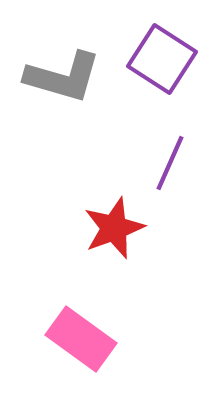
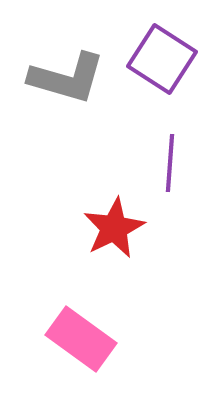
gray L-shape: moved 4 px right, 1 px down
purple line: rotated 20 degrees counterclockwise
red star: rotated 6 degrees counterclockwise
